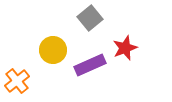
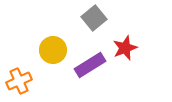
gray square: moved 4 px right
purple rectangle: rotated 8 degrees counterclockwise
orange cross: moved 2 px right; rotated 15 degrees clockwise
